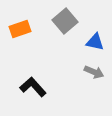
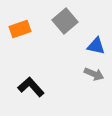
blue triangle: moved 1 px right, 4 px down
gray arrow: moved 2 px down
black L-shape: moved 2 px left
